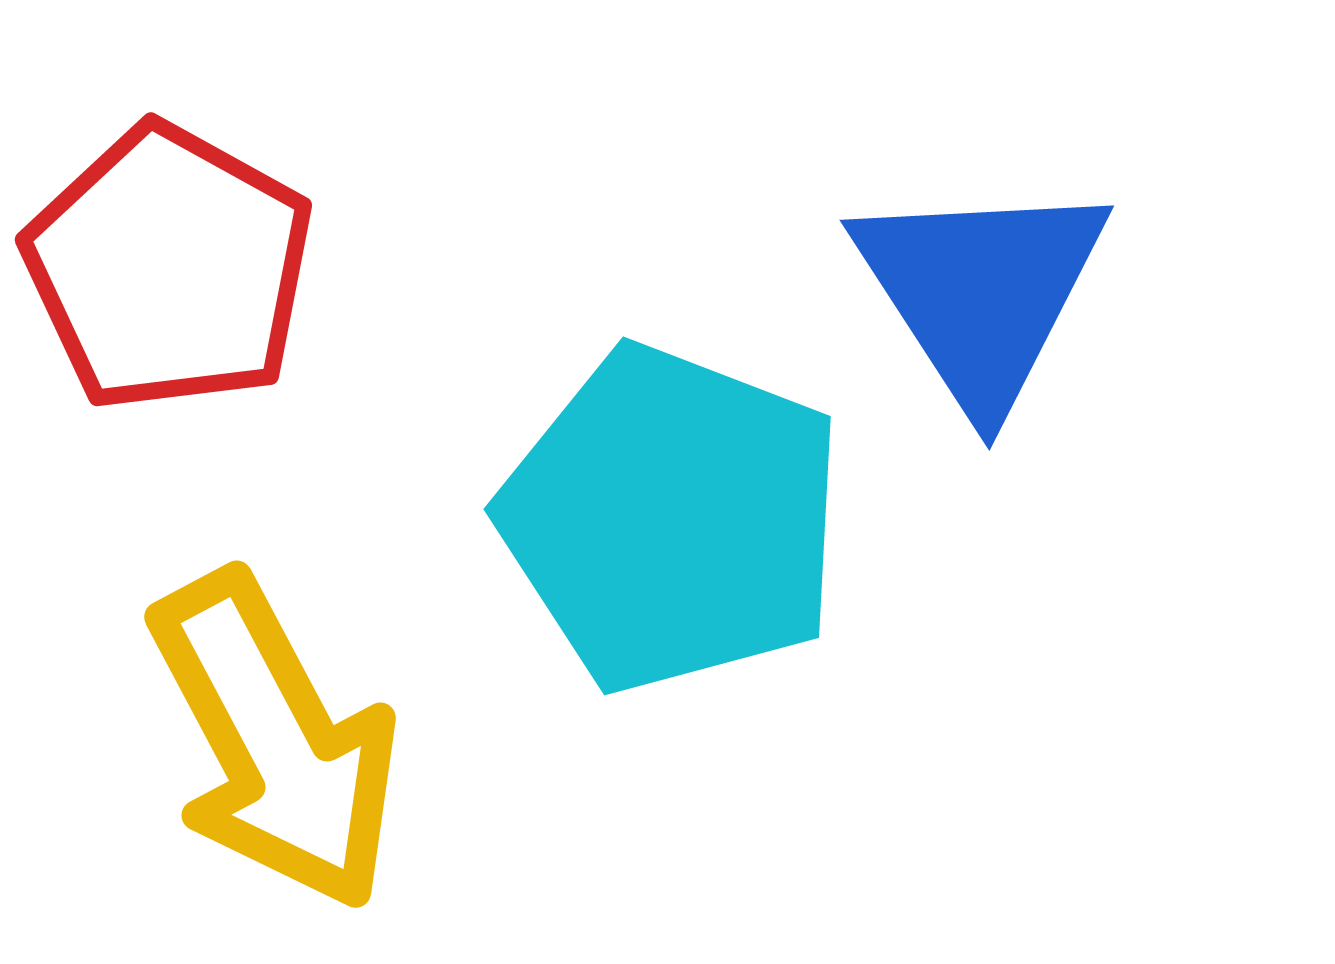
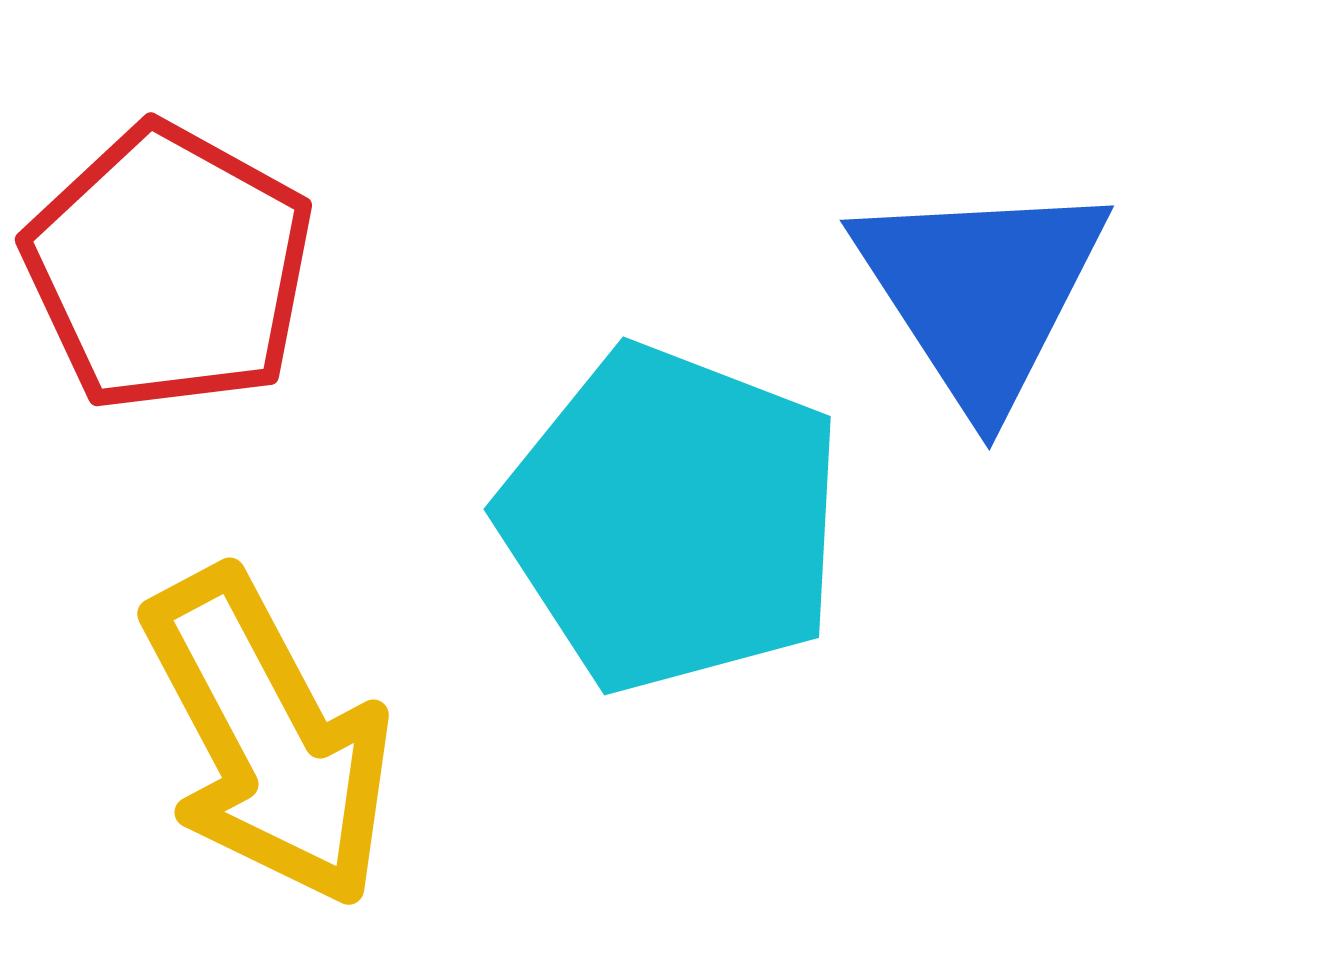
yellow arrow: moved 7 px left, 3 px up
